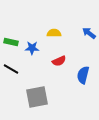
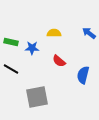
red semicircle: rotated 64 degrees clockwise
